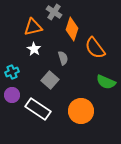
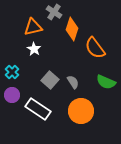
gray semicircle: moved 10 px right, 24 px down; rotated 16 degrees counterclockwise
cyan cross: rotated 24 degrees counterclockwise
